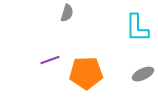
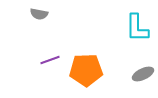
gray semicircle: moved 28 px left, 1 px down; rotated 84 degrees clockwise
orange pentagon: moved 3 px up
